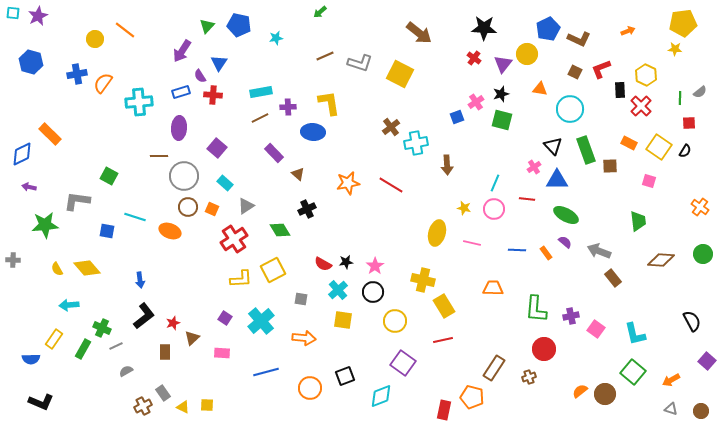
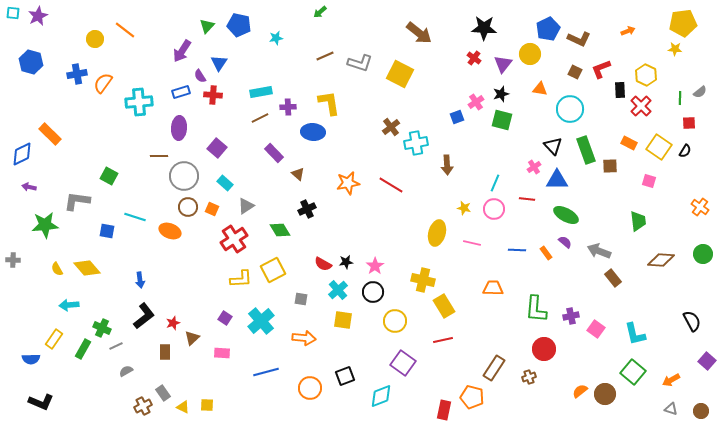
yellow circle at (527, 54): moved 3 px right
